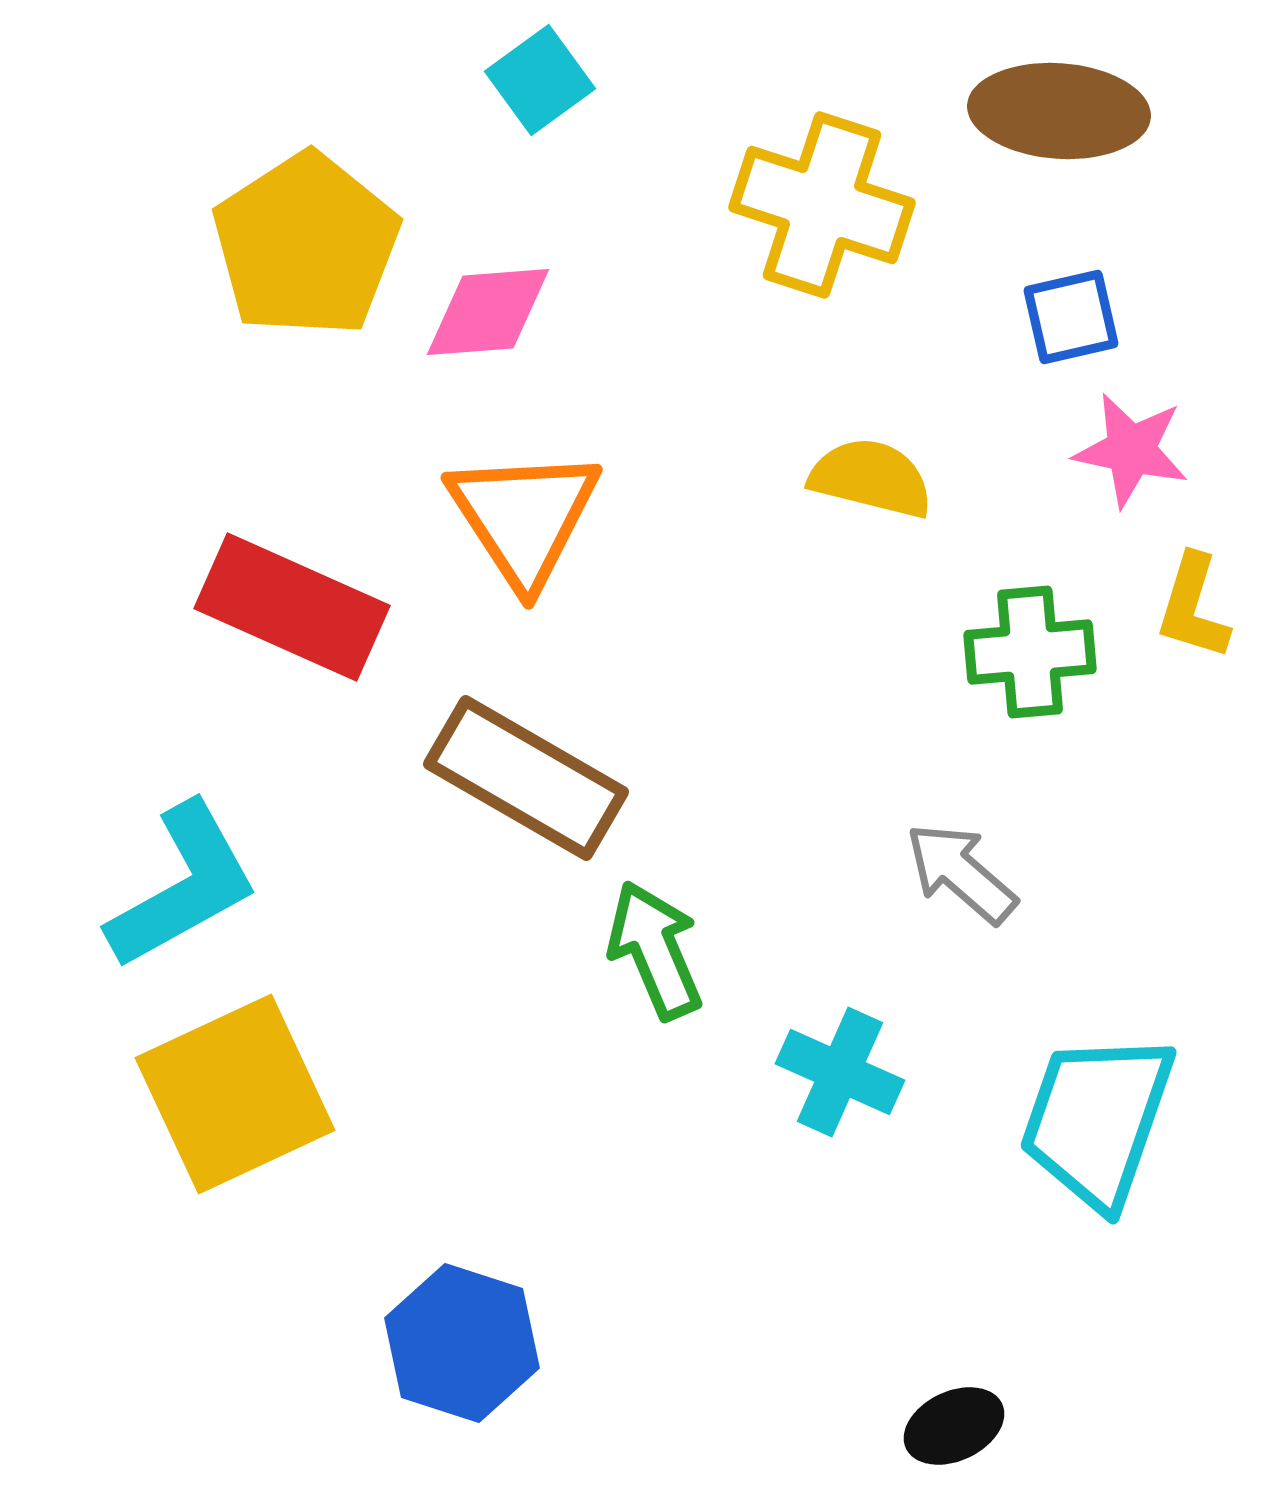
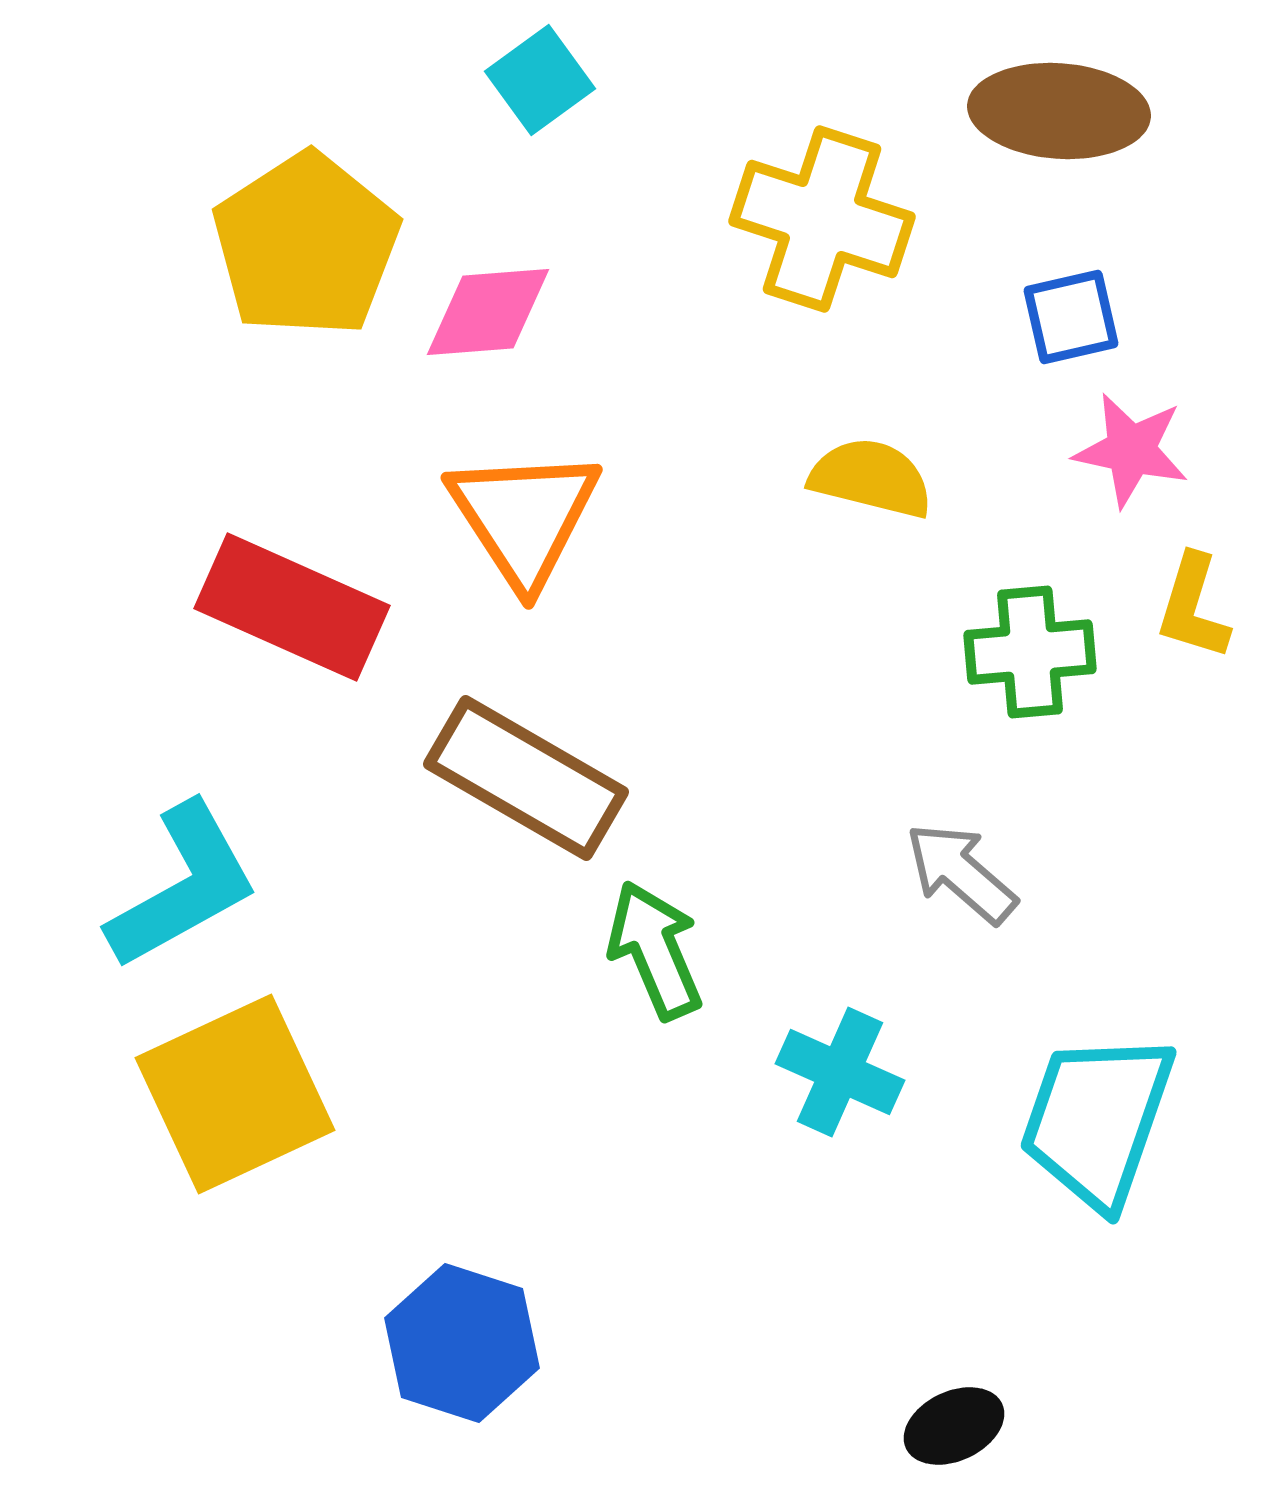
yellow cross: moved 14 px down
